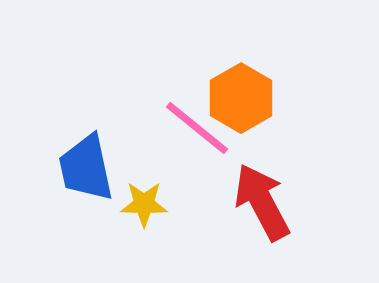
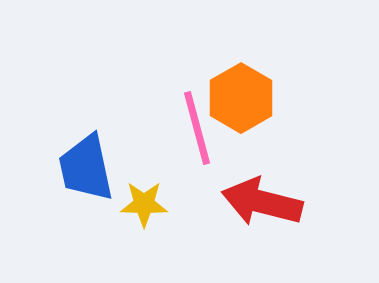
pink line: rotated 36 degrees clockwise
red arrow: rotated 48 degrees counterclockwise
